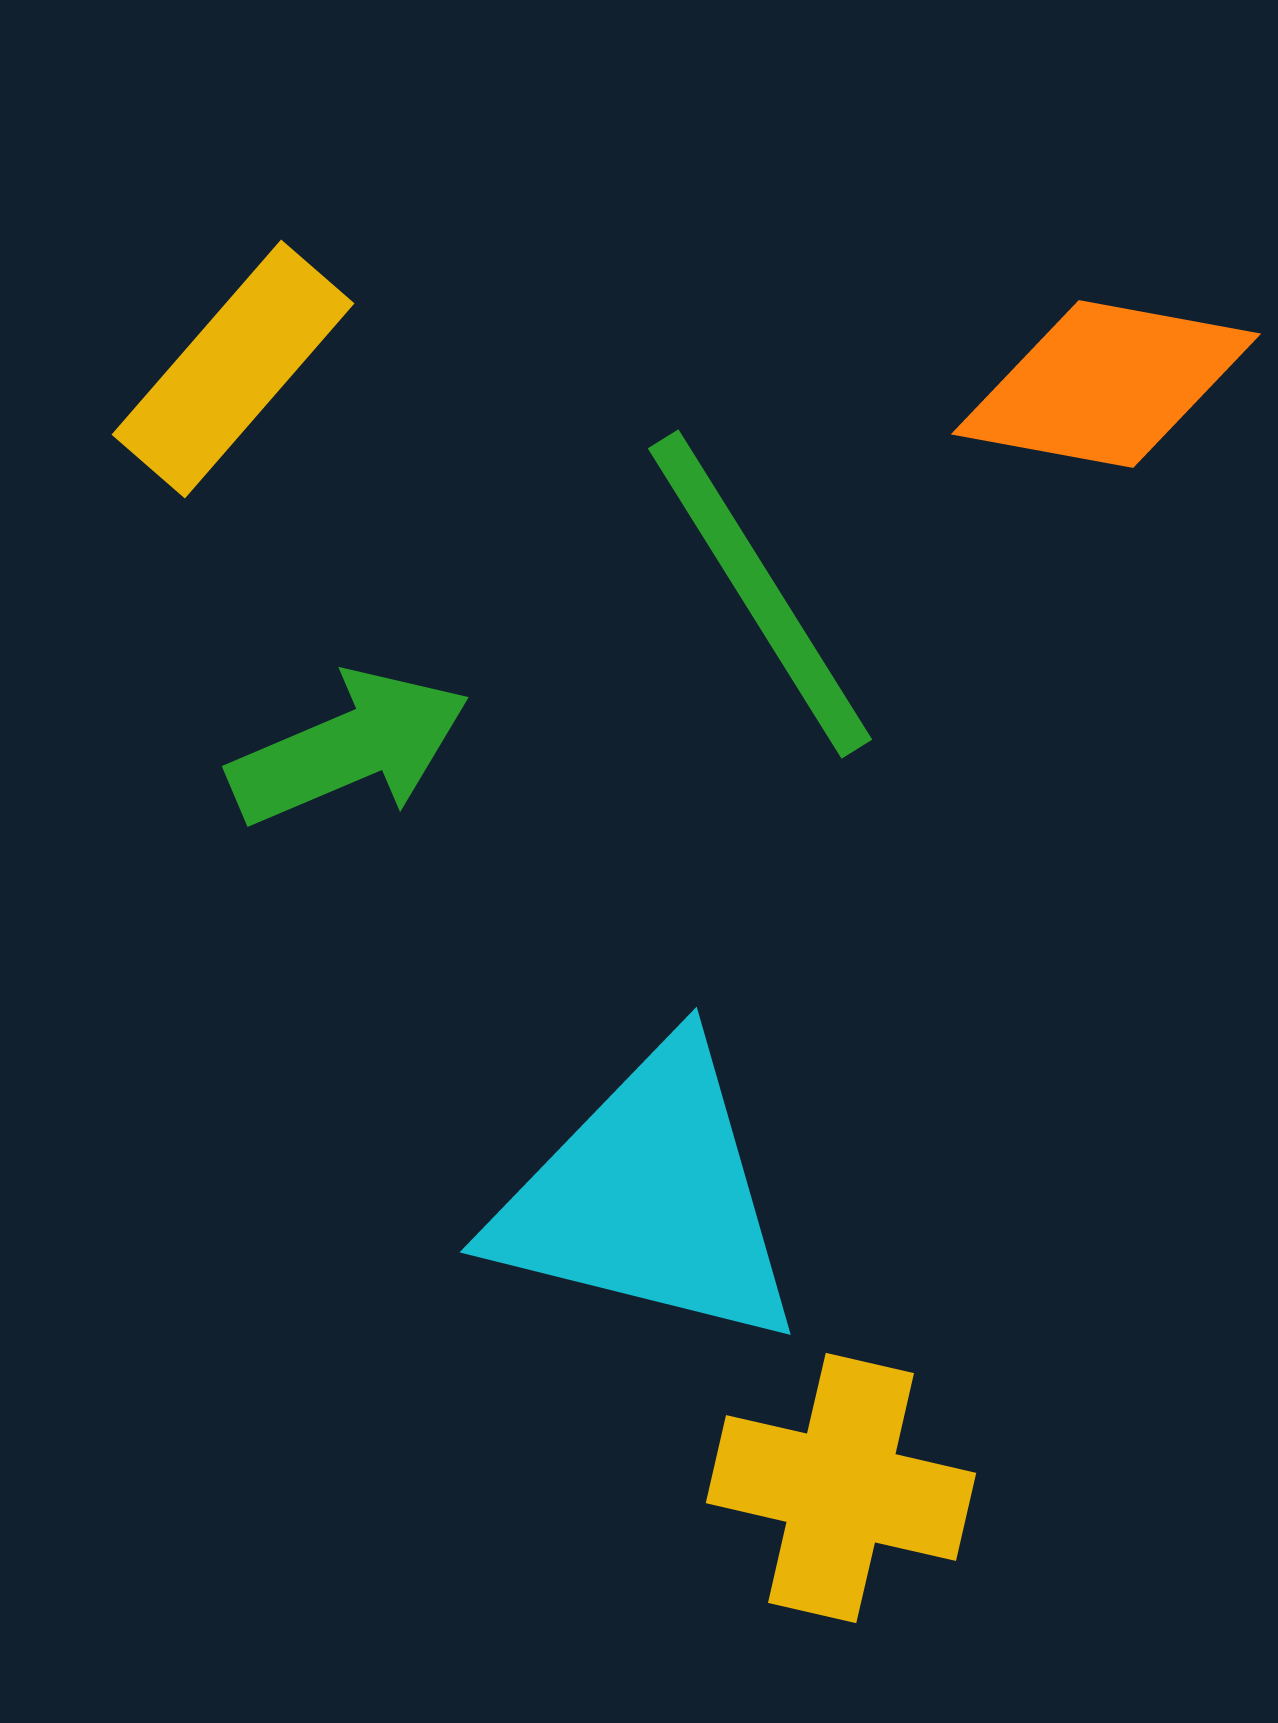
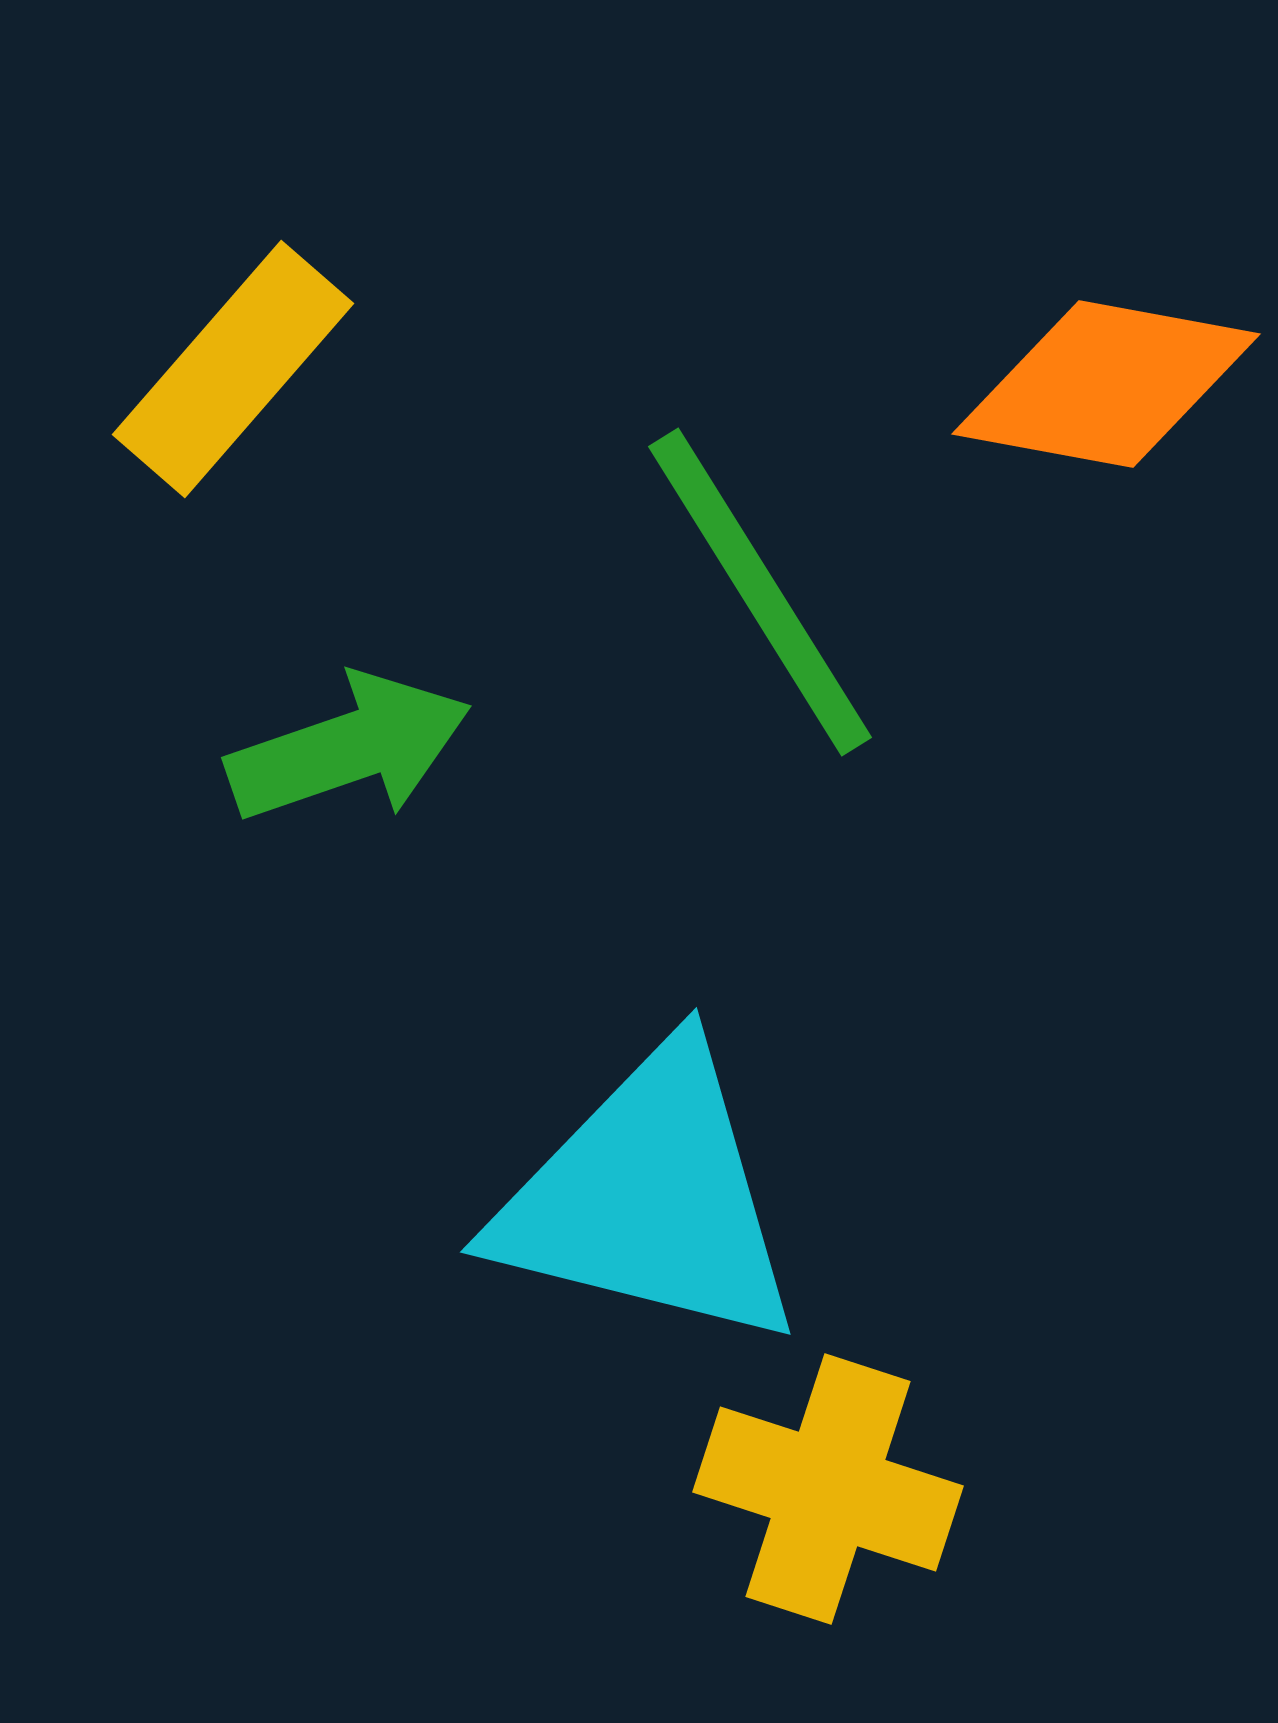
green line: moved 2 px up
green arrow: rotated 4 degrees clockwise
yellow cross: moved 13 px left, 1 px down; rotated 5 degrees clockwise
